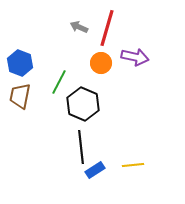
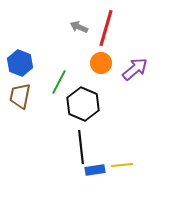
red line: moved 1 px left
purple arrow: moved 12 px down; rotated 52 degrees counterclockwise
yellow line: moved 11 px left
blue rectangle: rotated 24 degrees clockwise
